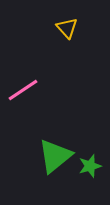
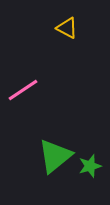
yellow triangle: rotated 20 degrees counterclockwise
